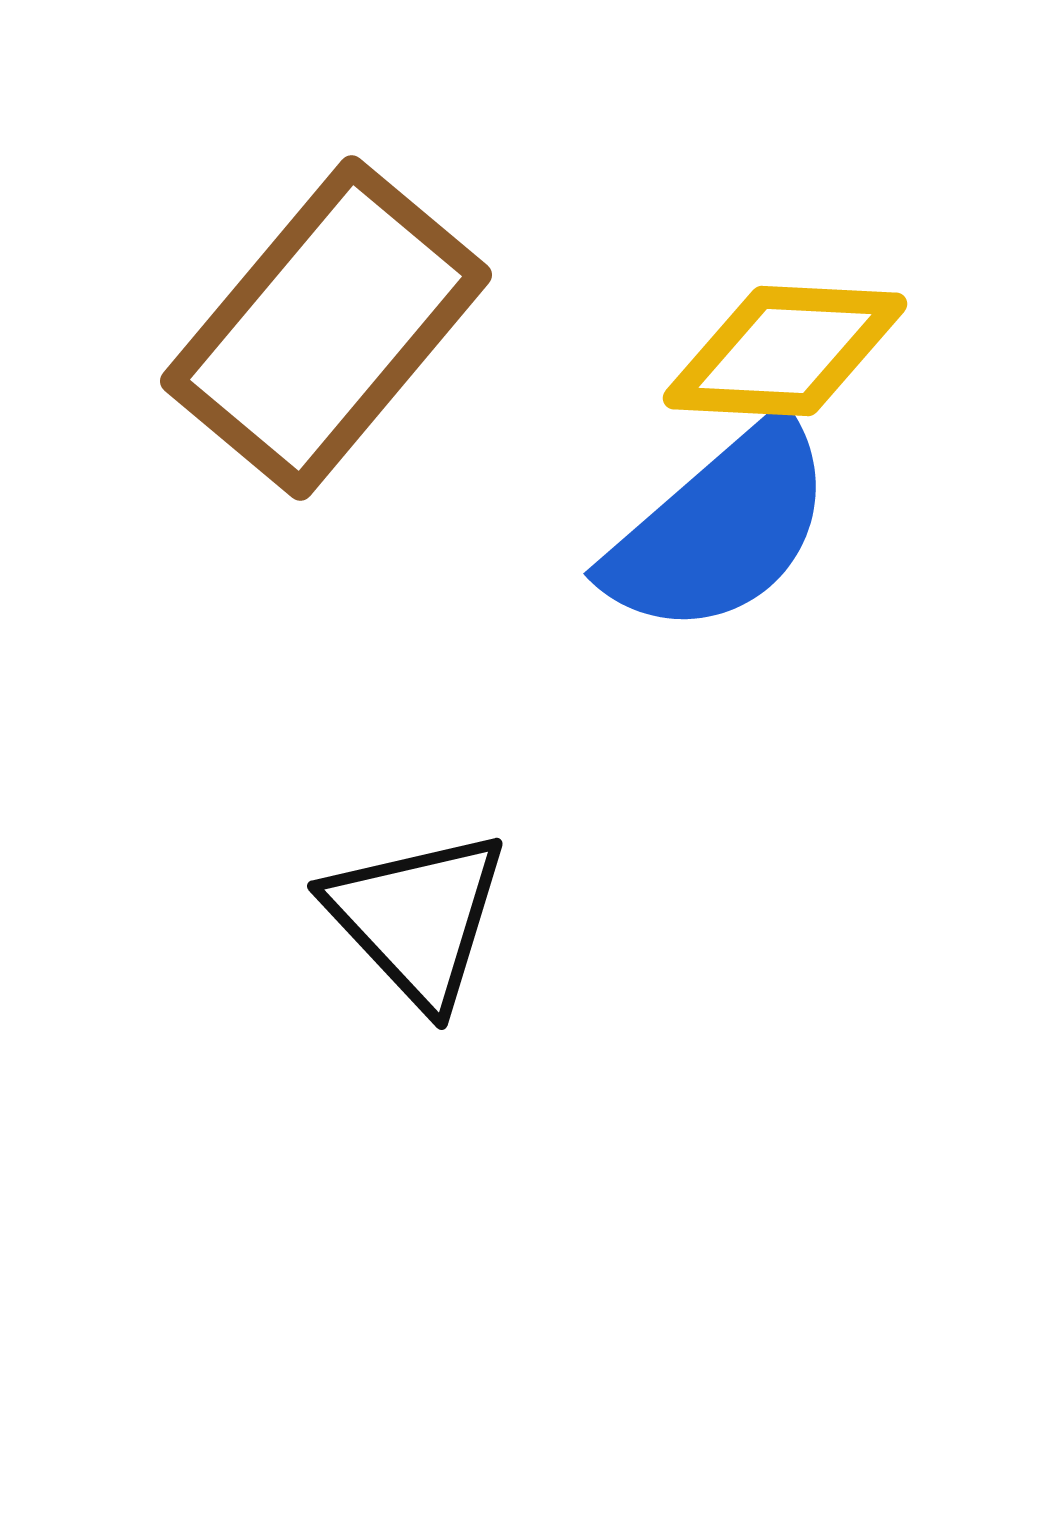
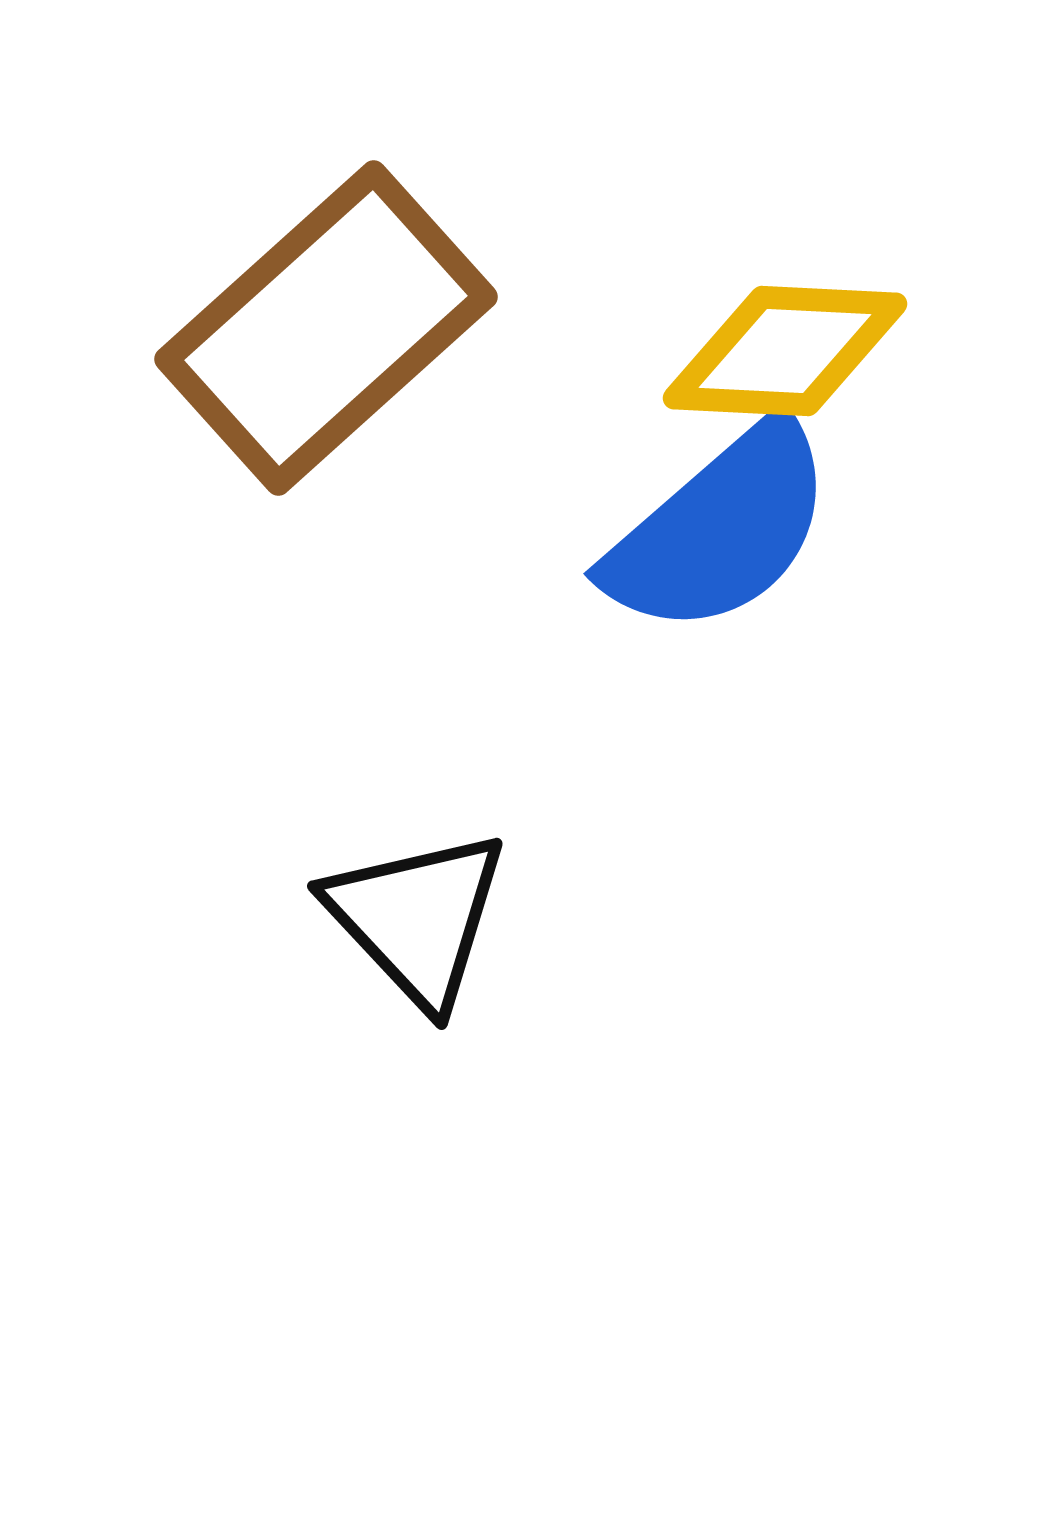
brown rectangle: rotated 8 degrees clockwise
